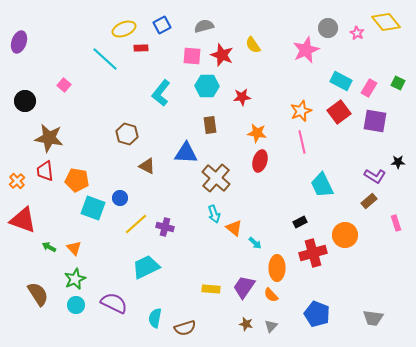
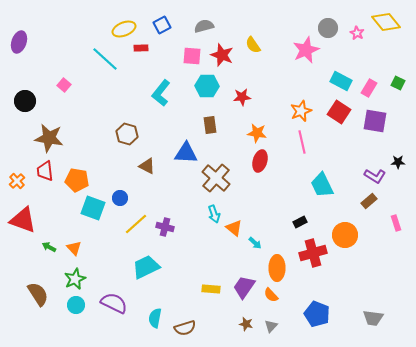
red square at (339, 112): rotated 20 degrees counterclockwise
